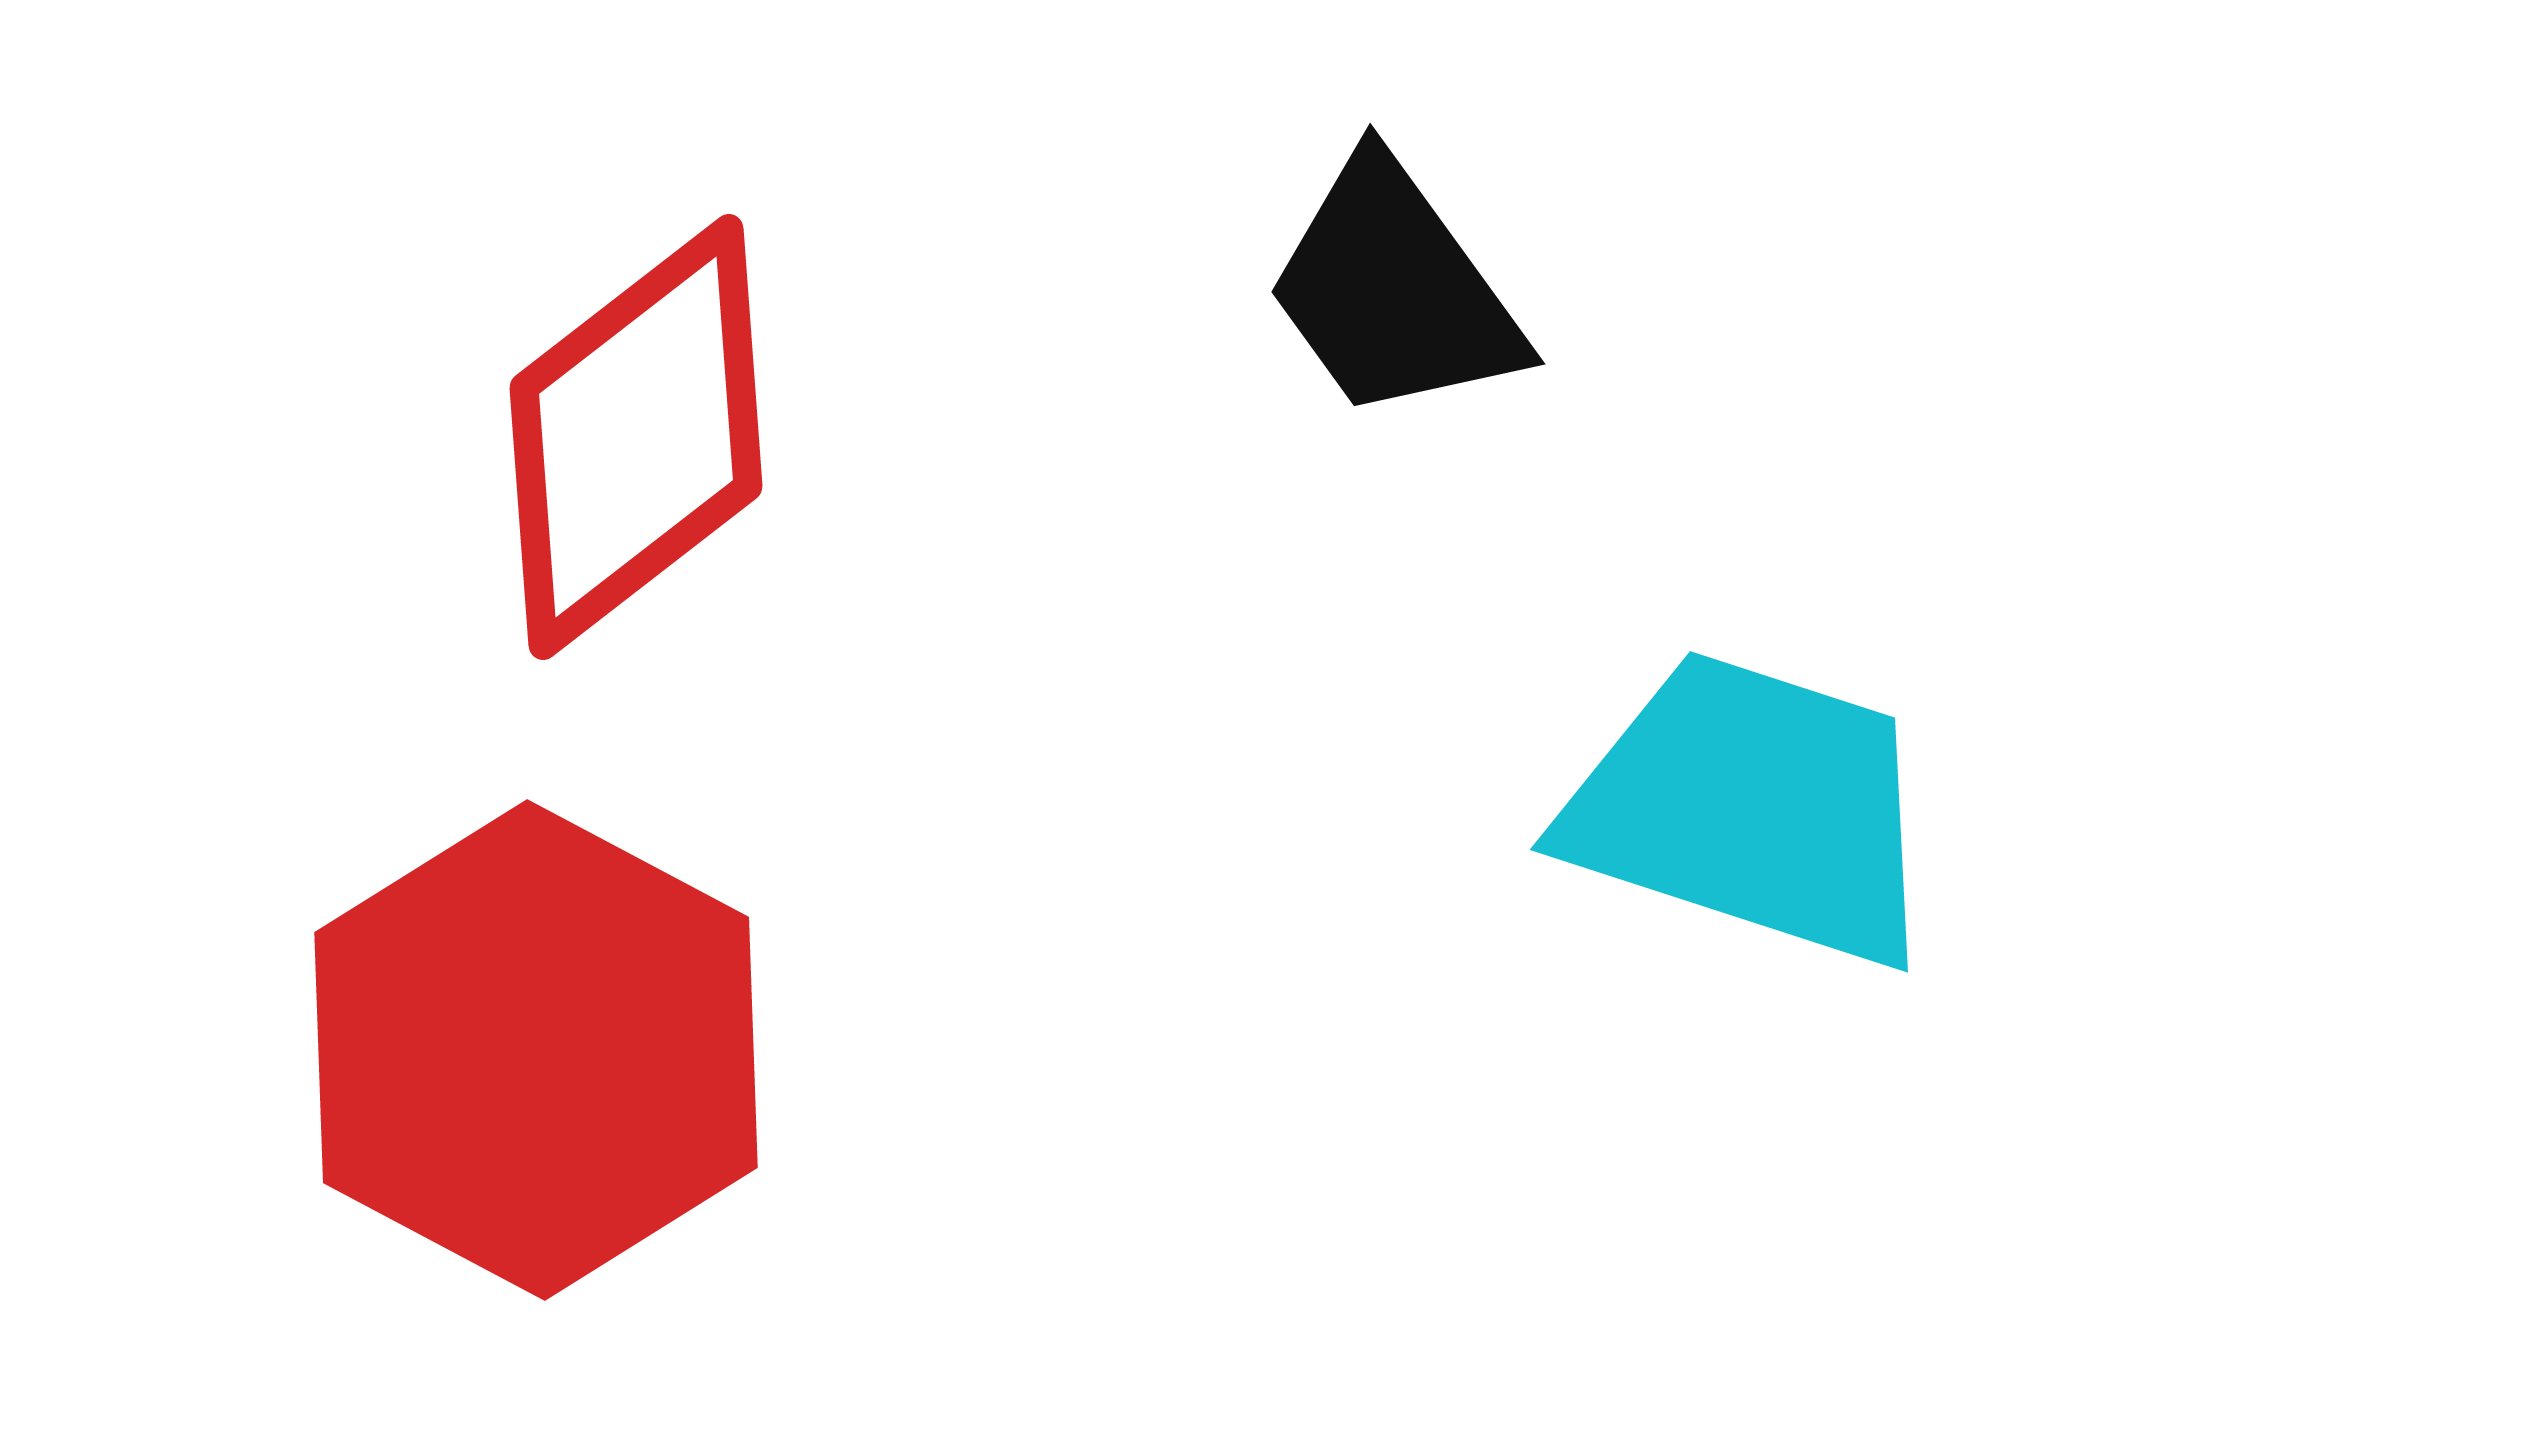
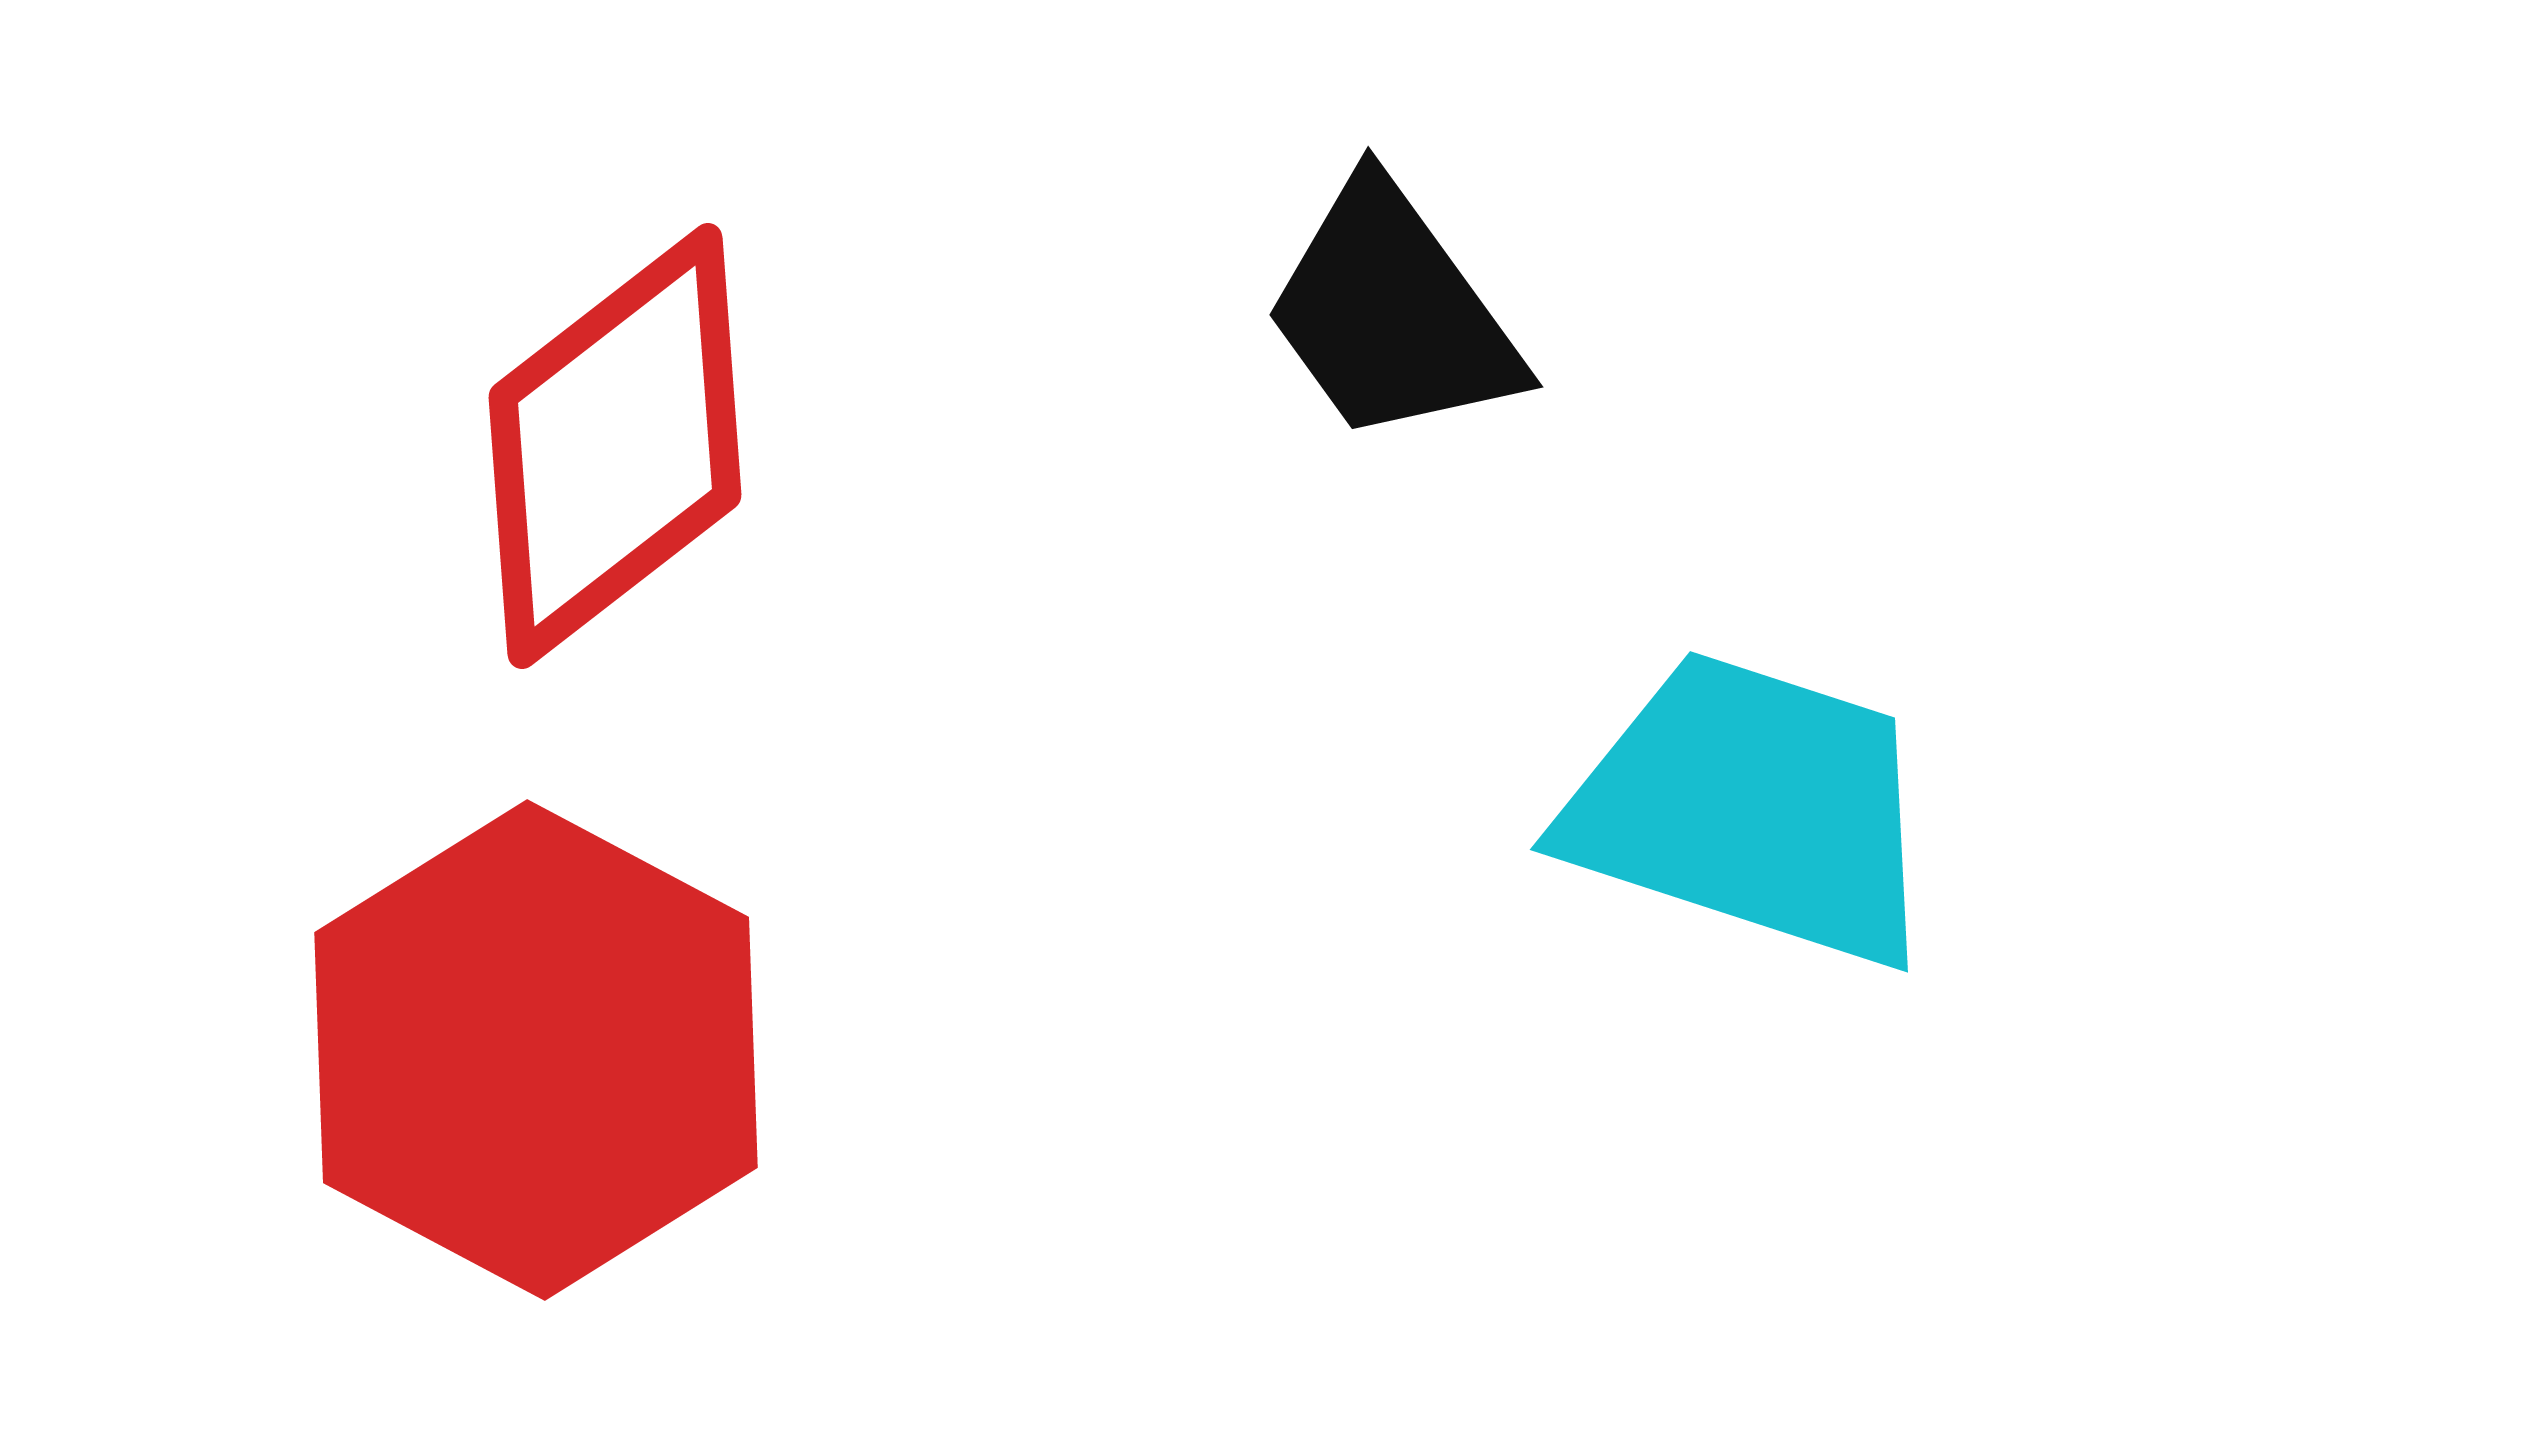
black trapezoid: moved 2 px left, 23 px down
red diamond: moved 21 px left, 9 px down
